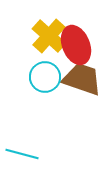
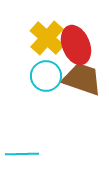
yellow cross: moved 2 px left, 2 px down
cyan circle: moved 1 px right, 1 px up
cyan line: rotated 16 degrees counterclockwise
